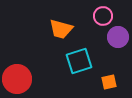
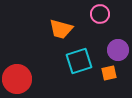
pink circle: moved 3 px left, 2 px up
purple circle: moved 13 px down
orange square: moved 9 px up
